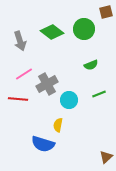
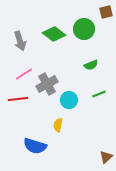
green diamond: moved 2 px right, 2 px down
red line: rotated 12 degrees counterclockwise
blue semicircle: moved 8 px left, 2 px down
